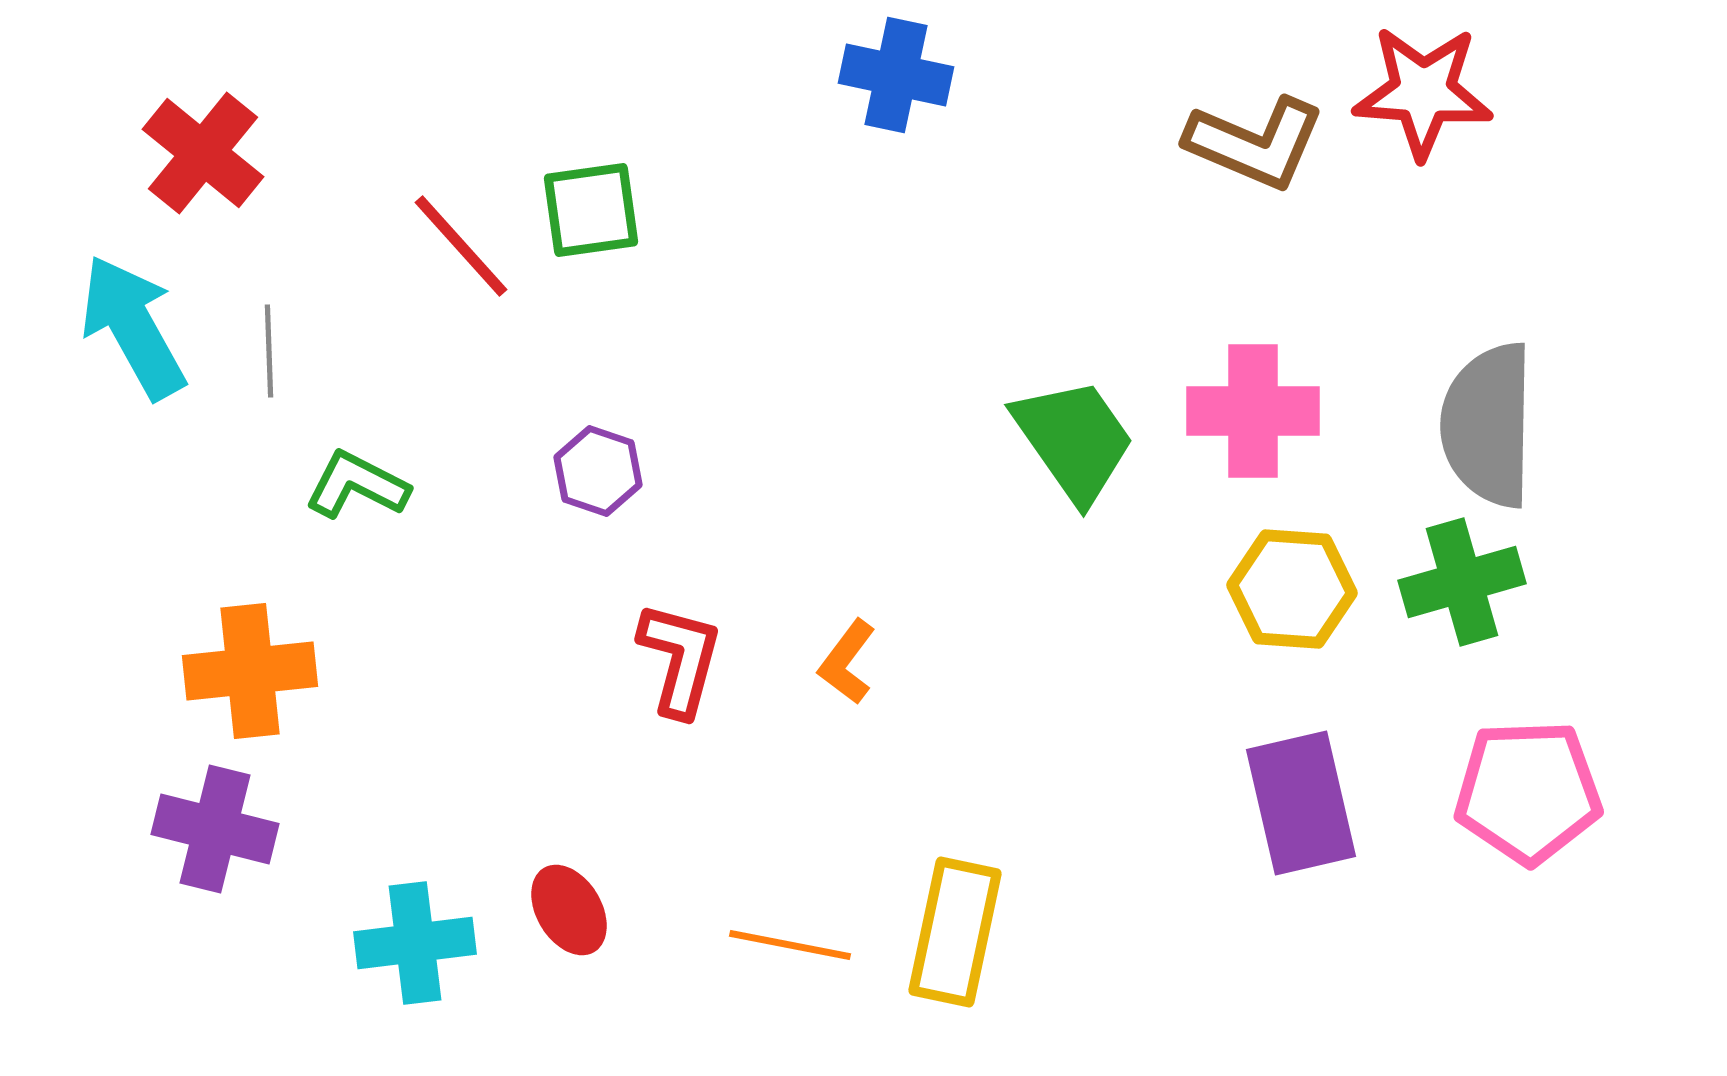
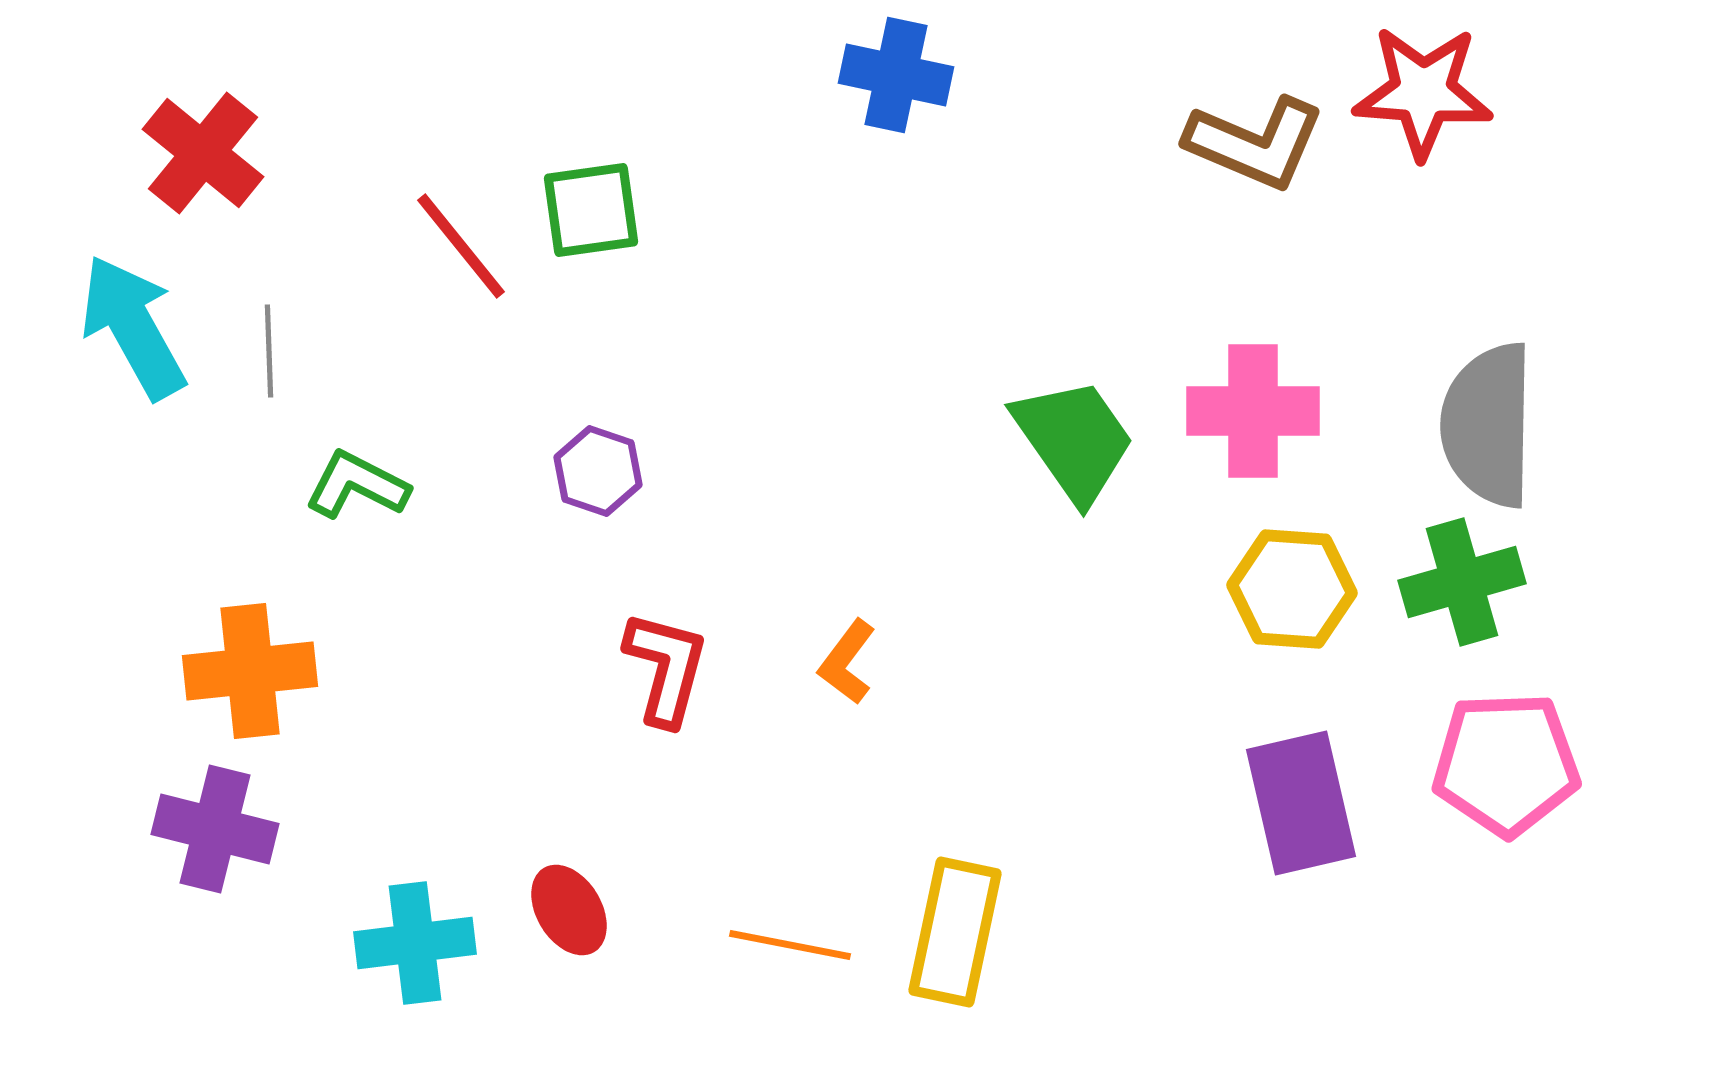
red line: rotated 3 degrees clockwise
red L-shape: moved 14 px left, 9 px down
pink pentagon: moved 22 px left, 28 px up
